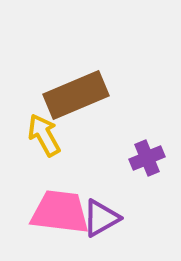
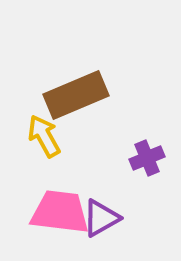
yellow arrow: moved 1 px down
